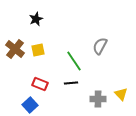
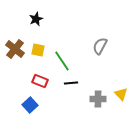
yellow square: rotated 24 degrees clockwise
green line: moved 12 px left
red rectangle: moved 3 px up
